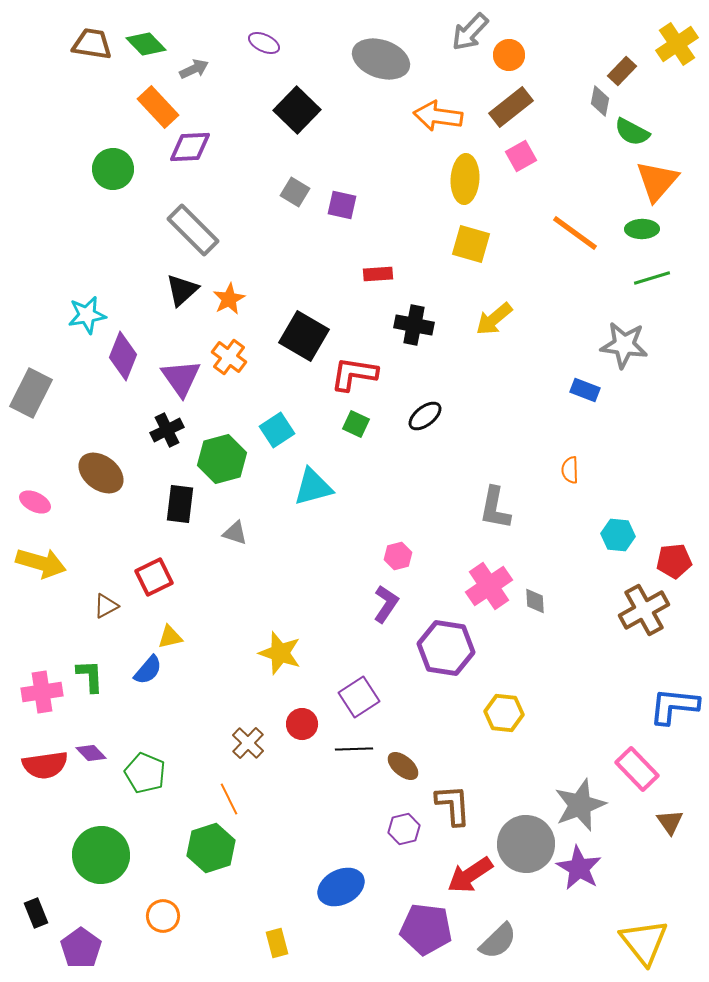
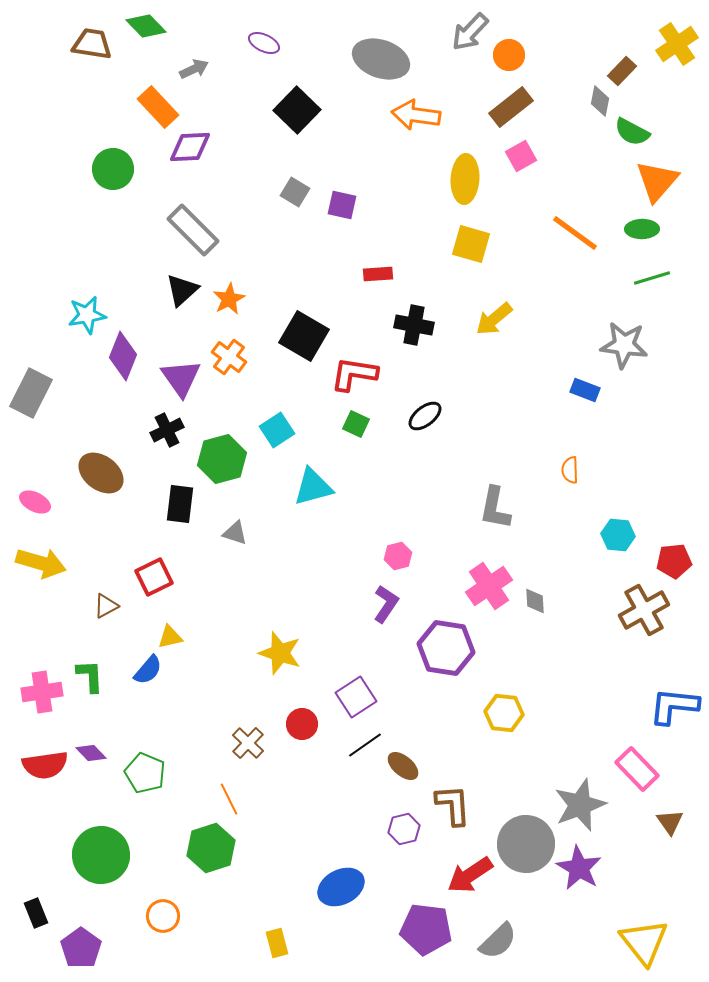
green diamond at (146, 44): moved 18 px up
orange arrow at (438, 116): moved 22 px left, 1 px up
purple square at (359, 697): moved 3 px left
black line at (354, 749): moved 11 px right, 4 px up; rotated 33 degrees counterclockwise
